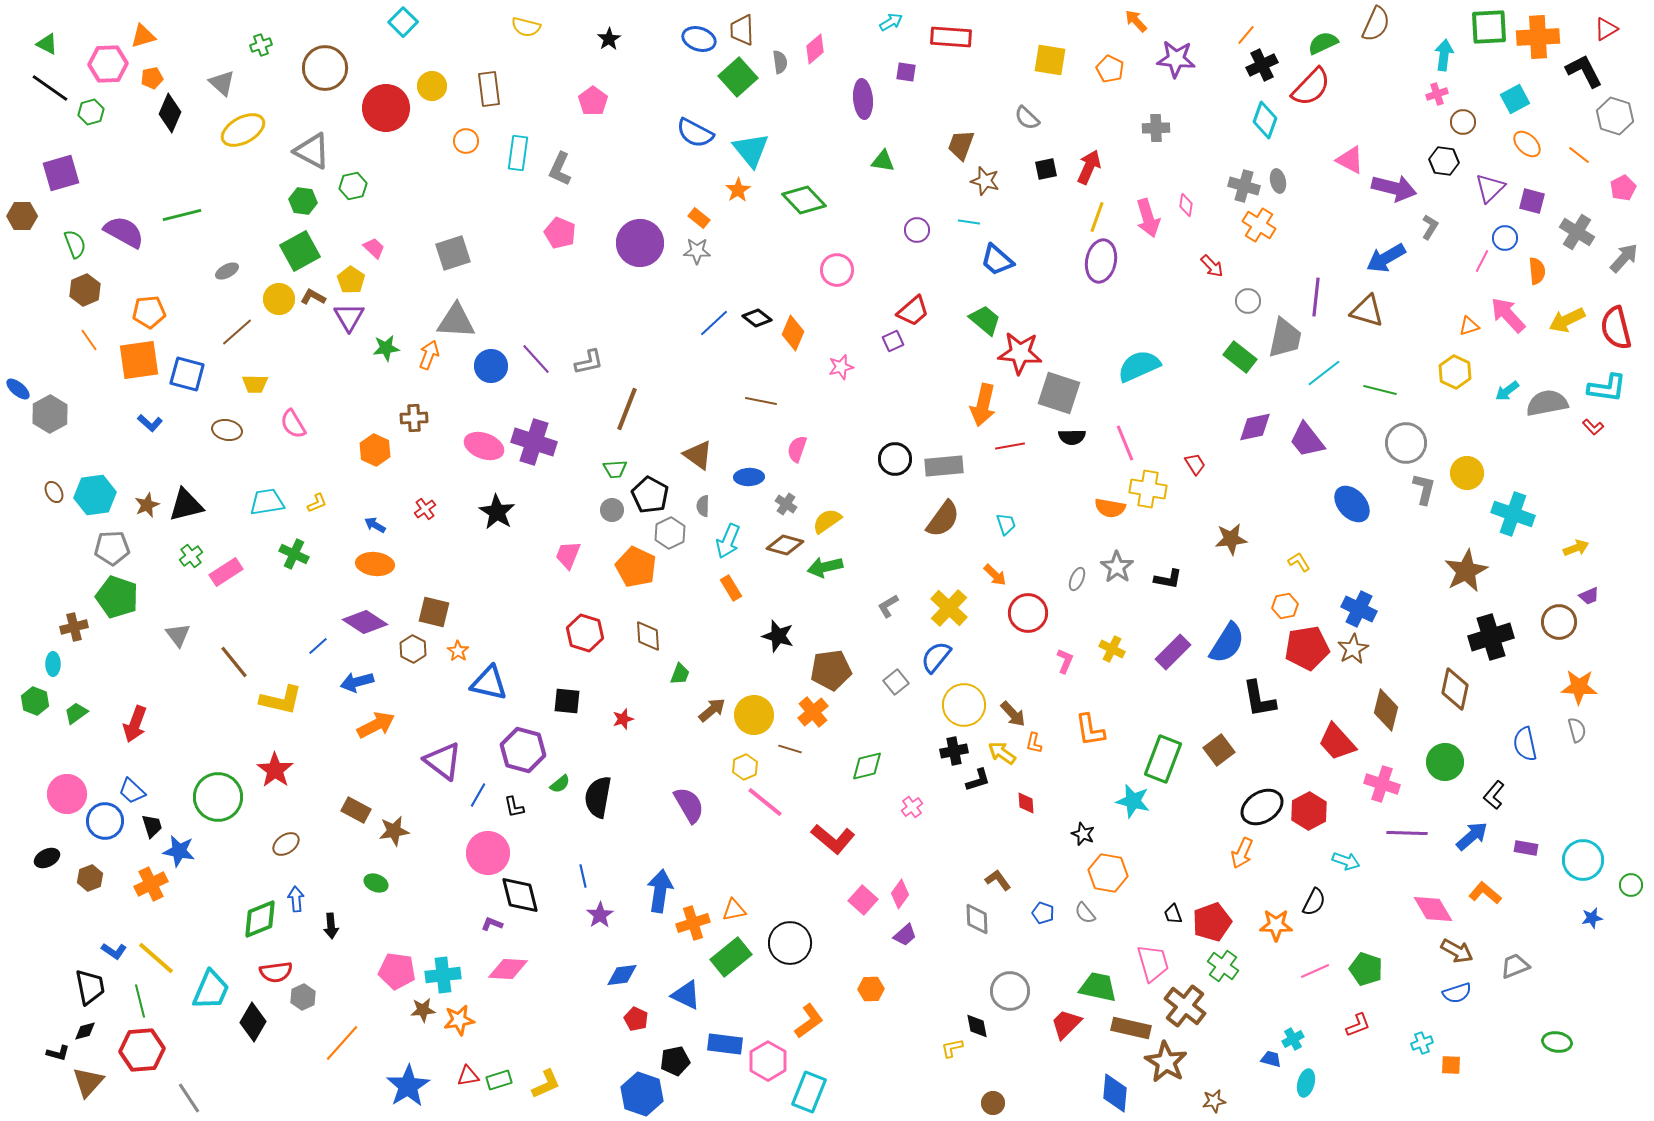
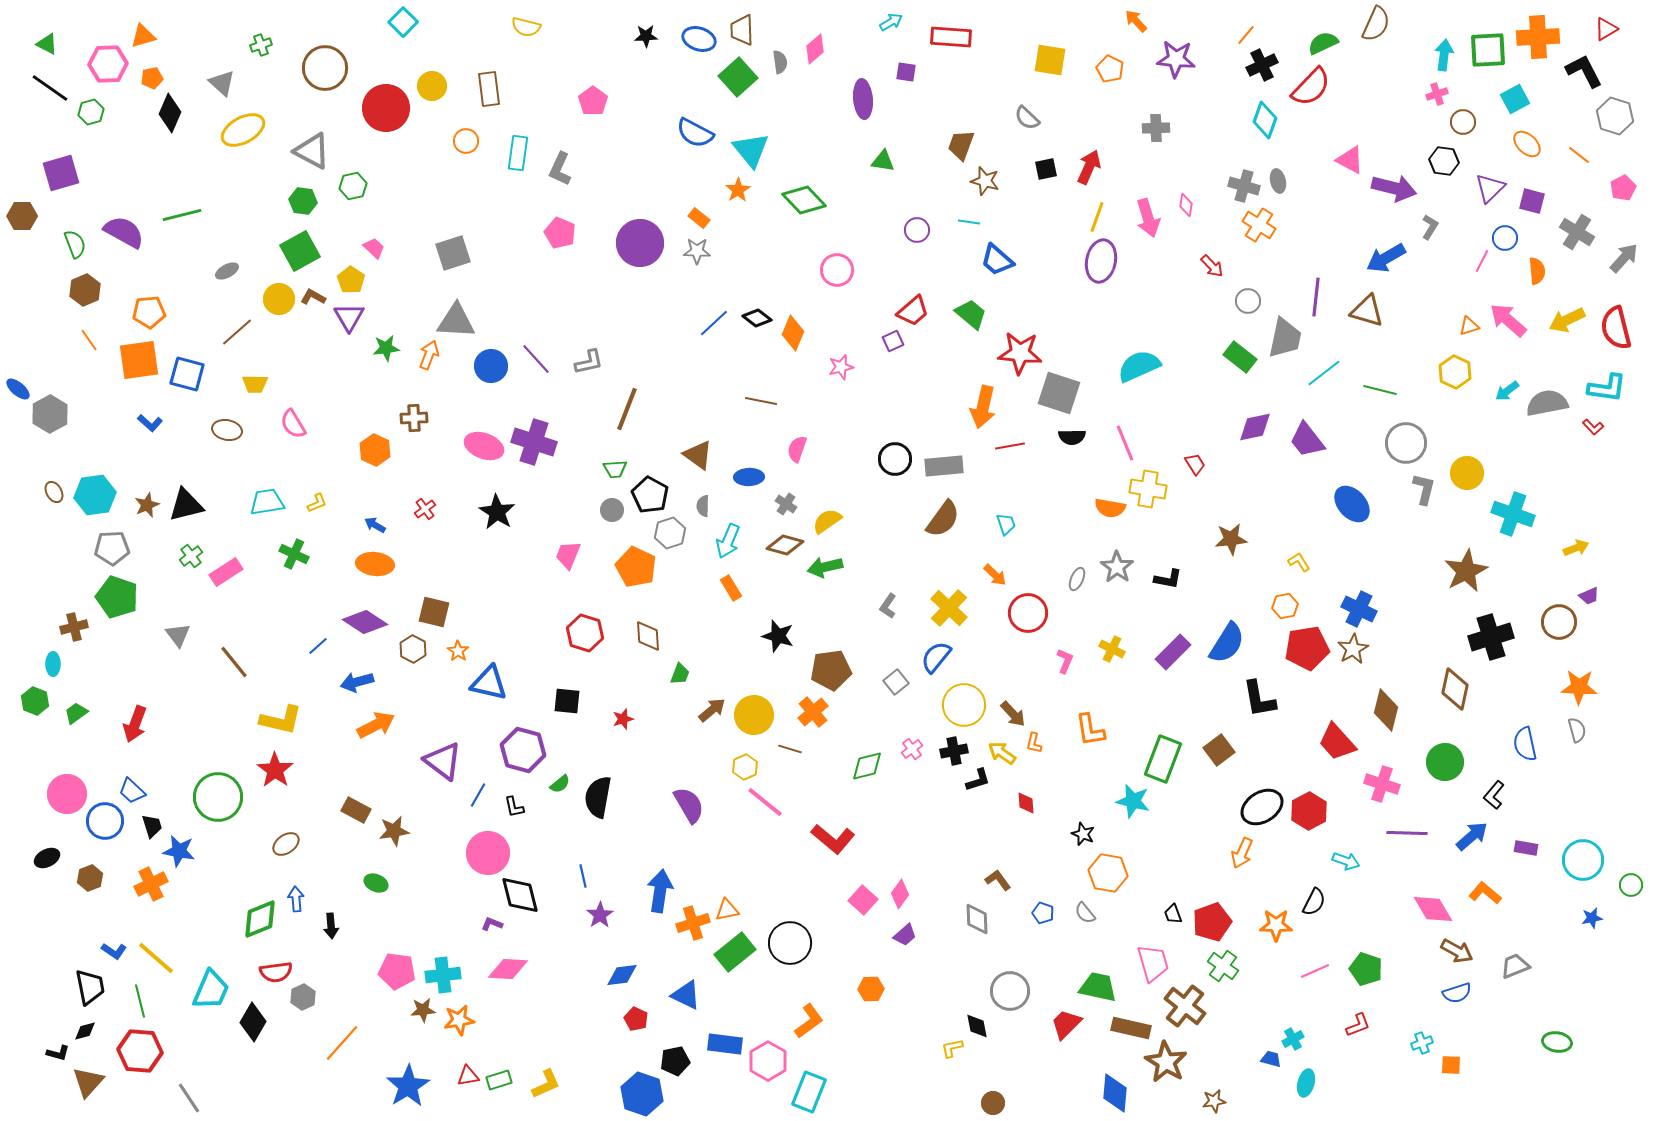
green square at (1489, 27): moved 1 px left, 23 px down
black star at (609, 39): moved 37 px right, 3 px up; rotated 30 degrees clockwise
pink arrow at (1508, 315): moved 5 px down; rotated 6 degrees counterclockwise
green trapezoid at (985, 320): moved 14 px left, 6 px up
orange arrow at (983, 405): moved 2 px down
gray hexagon at (670, 533): rotated 8 degrees clockwise
gray L-shape at (888, 606): rotated 25 degrees counterclockwise
yellow L-shape at (281, 700): moved 20 px down
pink cross at (912, 807): moved 58 px up
orange triangle at (734, 910): moved 7 px left
green rectangle at (731, 957): moved 4 px right, 5 px up
red hexagon at (142, 1050): moved 2 px left, 1 px down; rotated 9 degrees clockwise
